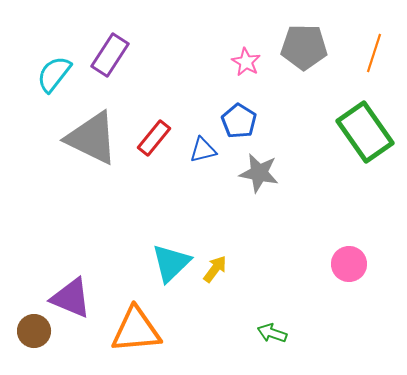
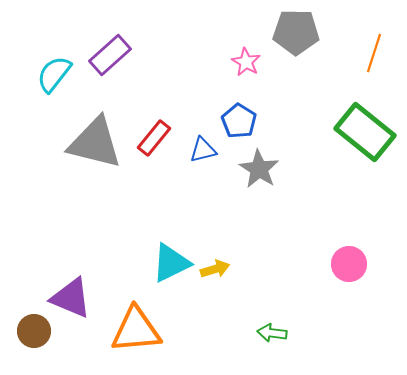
gray pentagon: moved 8 px left, 15 px up
purple rectangle: rotated 15 degrees clockwise
green rectangle: rotated 16 degrees counterclockwise
gray triangle: moved 3 px right, 5 px down; rotated 12 degrees counterclockwise
gray star: moved 4 px up; rotated 21 degrees clockwise
cyan triangle: rotated 18 degrees clockwise
yellow arrow: rotated 36 degrees clockwise
green arrow: rotated 12 degrees counterclockwise
